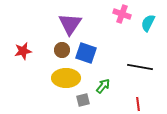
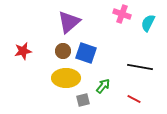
purple triangle: moved 1 px left, 2 px up; rotated 15 degrees clockwise
brown circle: moved 1 px right, 1 px down
red line: moved 4 px left, 5 px up; rotated 56 degrees counterclockwise
